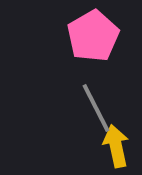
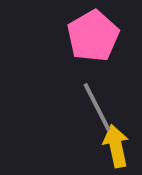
gray line: moved 1 px right, 1 px up
